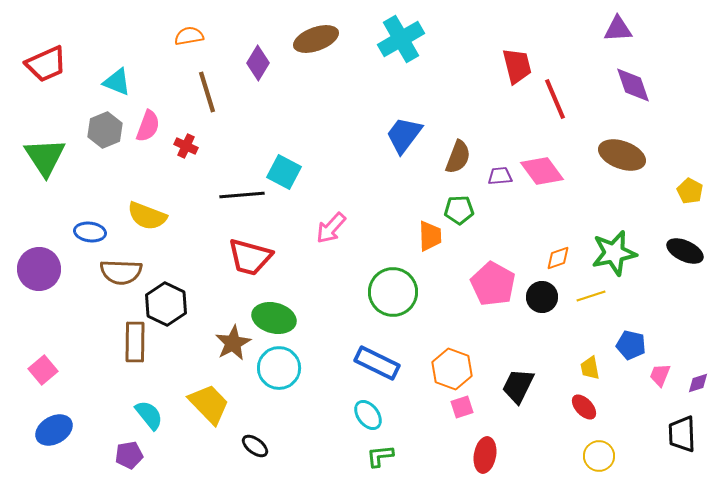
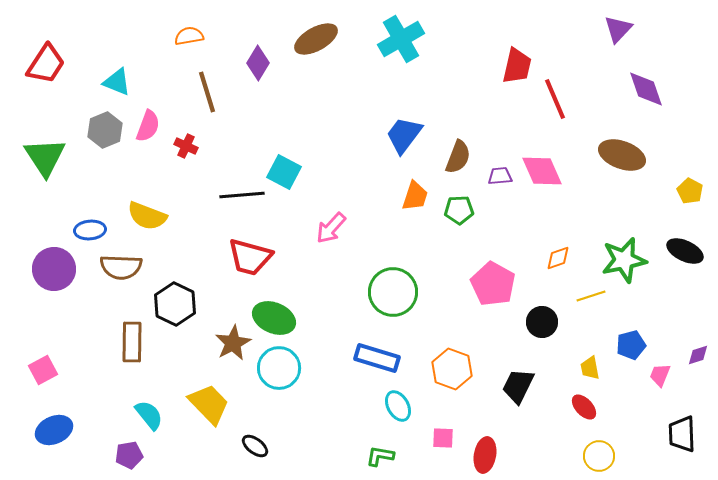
purple triangle at (618, 29): rotated 44 degrees counterclockwise
brown ellipse at (316, 39): rotated 9 degrees counterclockwise
red trapezoid at (46, 64): rotated 33 degrees counterclockwise
red trapezoid at (517, 66): rotated 27 degrees clockwise
purple diamond at (633, 85): moved 13 px right, 4 px down
pink diamond at (542, 171): rotated 12 degrees clockwise
blue ellipse at (90, 232): moved 2 px up; rotated 12 degrees counterclockwise
orange trapezoid at (430, 236): moved 15 px left, 40 px up; rotated 20 degrees clockwise
green star at (614, 253): moved 10 px right, 7 px down
purple circle at (39, 269): moved 15 px right
brown semicircle at (121, 272): moved 5 px up
black circle at (542, 297): moved 25 px down
black hexagon at (166, 304): moved 9 px right
green ellipse at (274, 318): rotated 9 degrees clockwise
brown rectangle at (135, 342): moved 3 px left
blue pentagon at (631, 345): rotated 28 degrees counterclockwise
blue rectangle at (377, 363): moved 5 px up; rotated 9 degrees counterclockwise
pink square at (43, 370): rotated 12 degrees clockwise
purple diamond at (698, 383): moved 28 px up
pink square at (462, 407): moved 19 px left, 31 px down; rotated 20 degrees clockwise
cyan ellipse at (368, 415): moved 30 px right, 9 px up; rotated 8 degrees clockwise
blue ellipse at (54, 430): rotated 6 degrees clockwise
green L-shape at (380, 456): rotated 16 degrees clockwise
